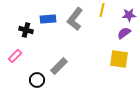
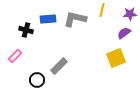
purple star: moved 1 px right, 1 px up
gray L-shape: rotated 65 degrees clockwise
yellow square: moved 3 px left, 1 px up; rotated 30 degrees counterclockwise
